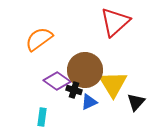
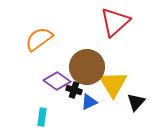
brown circle: moved 2 px right, 3 px up
